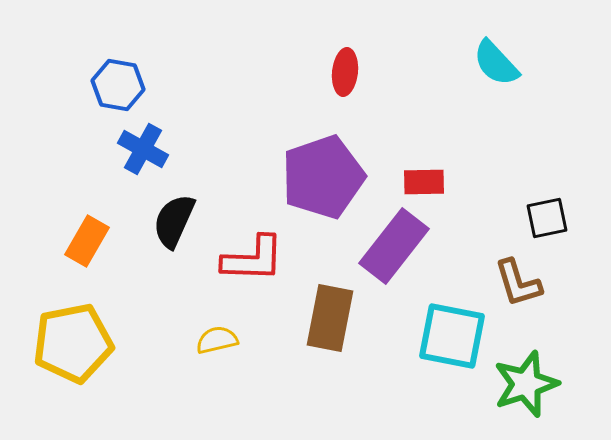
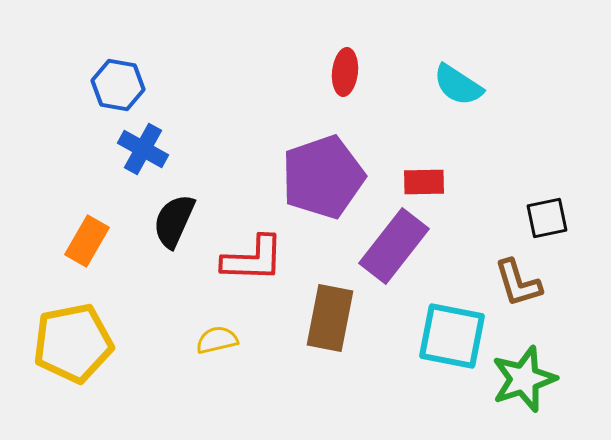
cyan semicircle: moved 38 px left, 22 px down; rotated 14 degrees counterclockwise
green star: moved 2 px left, 5 px up
